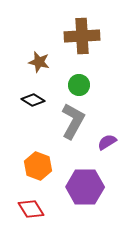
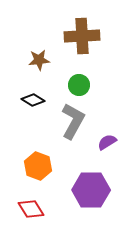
brown star: moved 2 px up; rotated 20 degrees counterclockwise
purple hexagon: moved 6 px right, 3 px down
